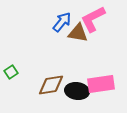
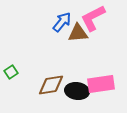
pink L-shape: moved 1 px up
brown triangle: rotated 15 degrees counterclockwise
